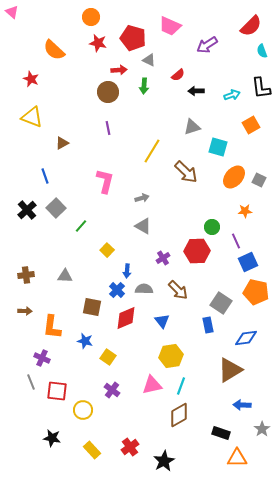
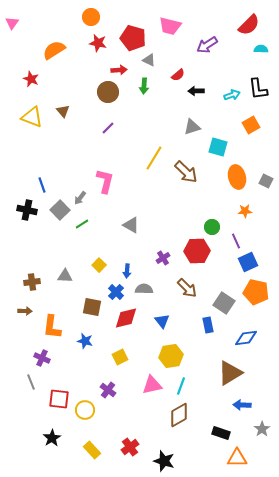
pink triangle at (12, 12): moved 11 px down; rotated 24 degrees clockwise
pink trapezoid at (170, 26): rotated 10 degrees counterclockwise
red semicircle at (251, 26): moved 2 px left, 1 px up
orange semicircle at (54, 50): rotated 105 degrees clockwise
cyan semicircle at (262, 51): moved 1 px left, 2 px up; rotated 112 degrees clockwise
black L-shape at (261, 88): moved 3 px left, 1 px down
purple line at (108, 128): rotated 56 degrees clockwise
brown triangle at (62, 143): moved 1 px right, 32 px up; rotated 40 degrees counterclockwise
yellow line at (152, 151): moved 2 px right, 7 px down
blue line at (45, 176): moved 3 px left, 9 px down
orange ellipse at (234, 177): moved 3 px right; rotated 55 degrees counterclockwise
gray square at (259, 180): moved 7 px right, 1 px down
gray arrow at (142, 198): moved 62 px left; rotated 144 degrees clockwise
gray square at (56, 208): moved 4 px right, 2 px down
black cross at (27, 210): rotated 36 degrees counterclockwise
green line at (81, 226): moved 1 px right, 2 px up; rotated 16 degrees clockwise
gray triangle at (143, 226): moved 12 px left, 1 px up
yellow square at (107, 250): moved 8 px left, 15 px down
brown cross at (26, 275): moved 6 px right, 7 px down
blue cross at (117, 290): moved 1 px left, 2 px down
brown arrow at (178, 290): moved 9 px right, 2 px up
gray square at (221, 303): moved 3 px right
red diamond at (126, 318): rotated 10 degrees clockwise
yellow square at (108, 357): moved 12 px right; rotated 28 degrees clockwise
brown triangle at (230, 370): moved 3 px down
purple cross at (112, 390): moved 4 px left
red square at (57, 391): moved 2 px right, 8 px down
yellow circle at (83, 410): moved 2 px right
black star at (52, 438): rotated 30 degrees clockwise
black star at (164, 461): rotated 25 degrees counterclockwise
